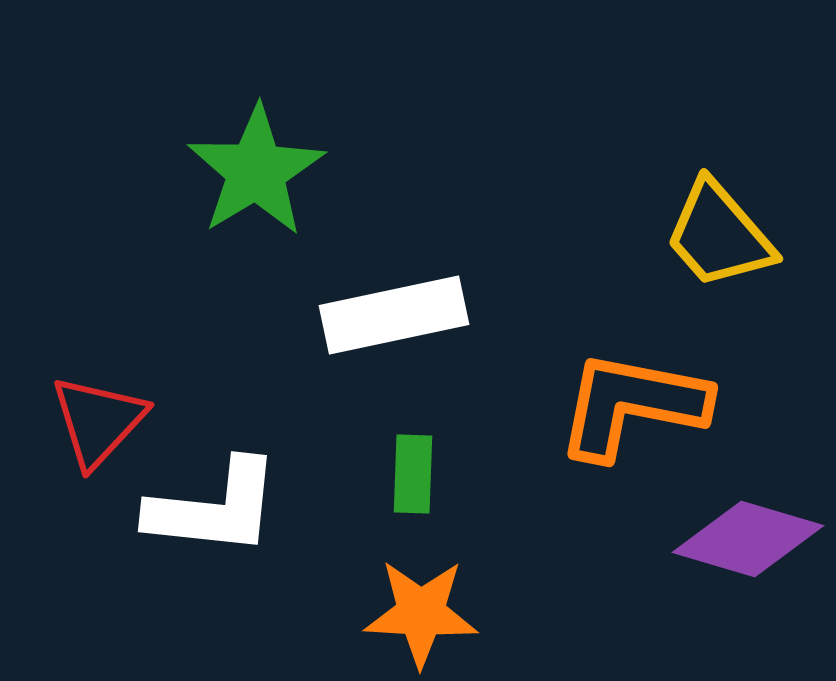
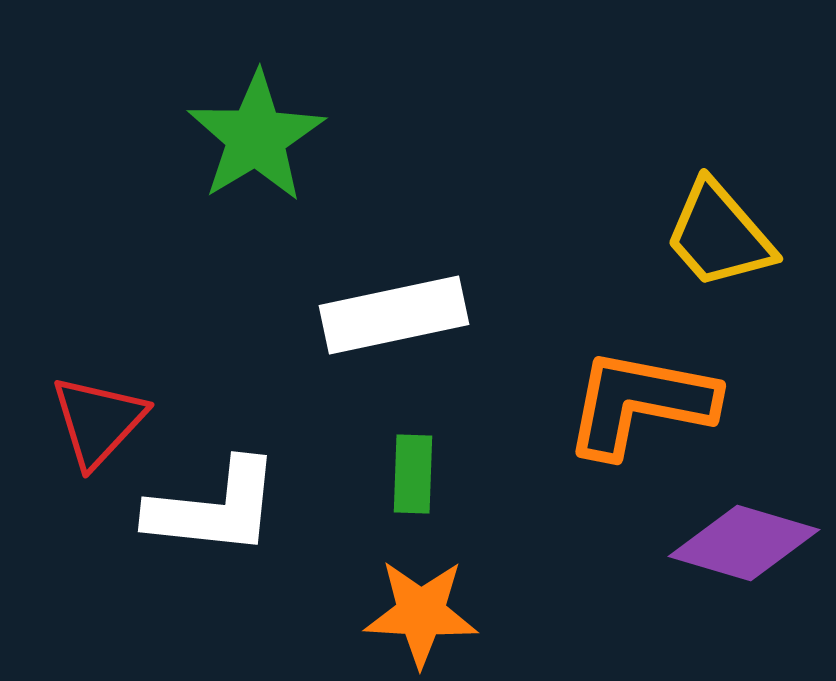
green star: moved 34 px up
orange L-shape: moved 8 px right, 2 px up
purple diamond: moved 4 px left, 4 px down
